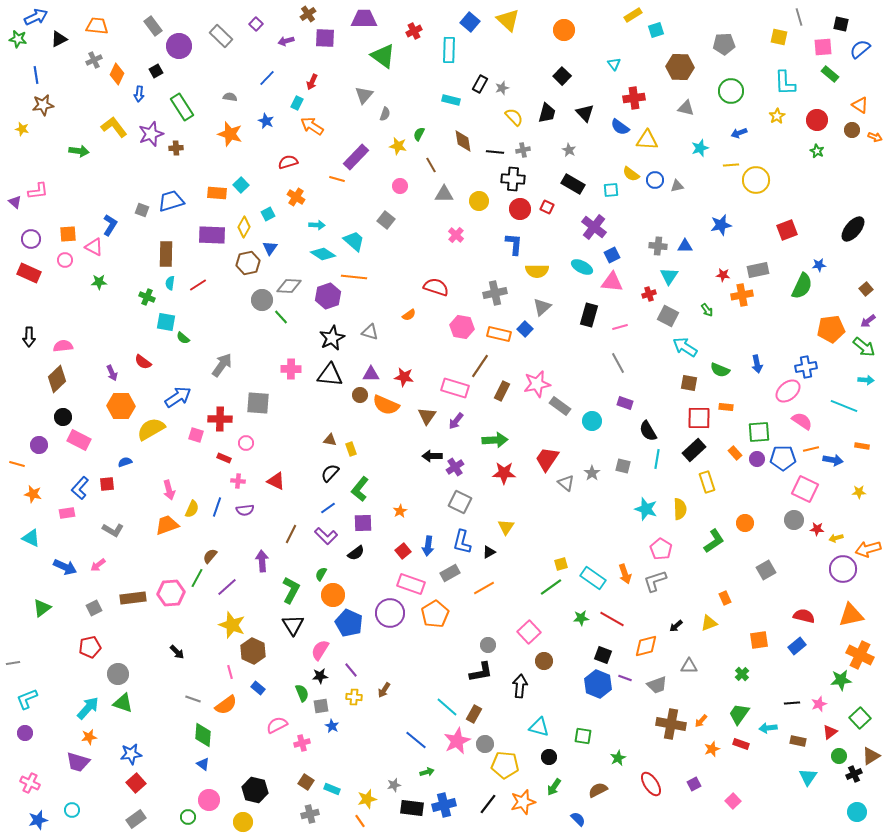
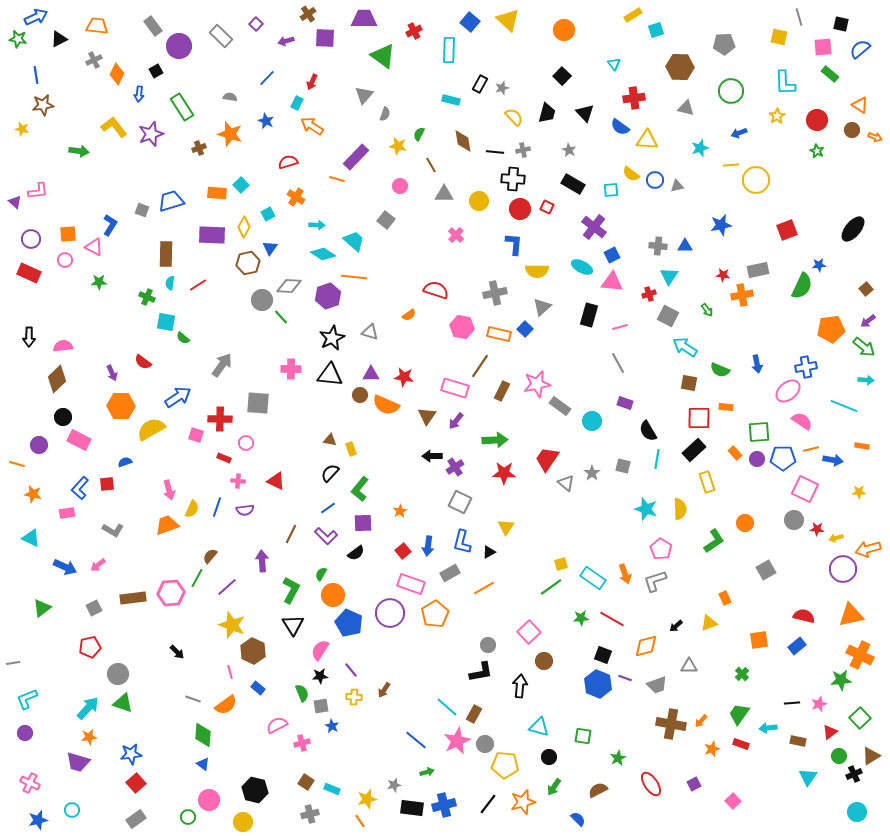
brown cross at (176, 148): moved 23 px right; rotated 16 degrees counterclockwise
red semicircle at (436, 287): moved 3 px down
